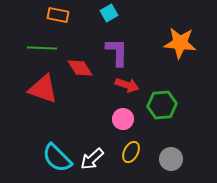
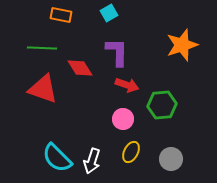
orange rectangle: moved 3 px right
orange star: moved 2 px right, 2 px down; rotated 24 degrees counterclockwise
white arrow: moved 2 px down; rotated 30 degrees counterclockwise
